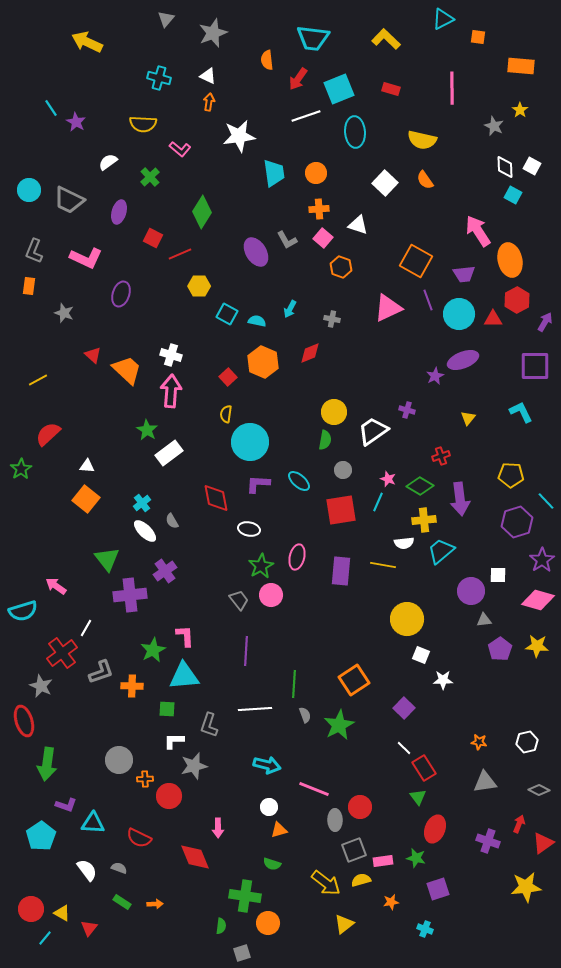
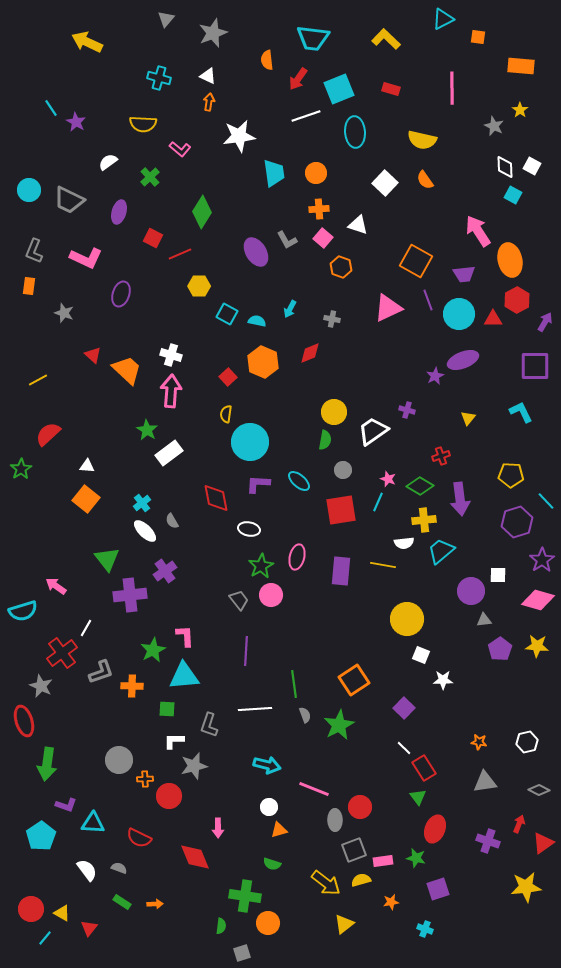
green line at (294, 684): rotated 12 degrees counterclockwise
